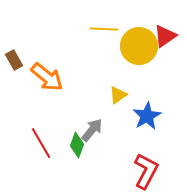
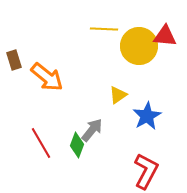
red triangle: rotated 40 degrees clockwise
brown rectangle: rotated 12 degrees clockwise
